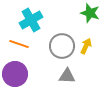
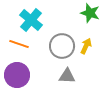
cyan cross: rotated 20 degrees counterclockwise
purple circle: moved 2 px right, 1 px down
